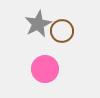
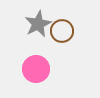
pink circle: moved 9 px left
